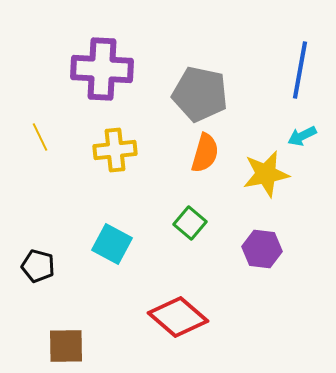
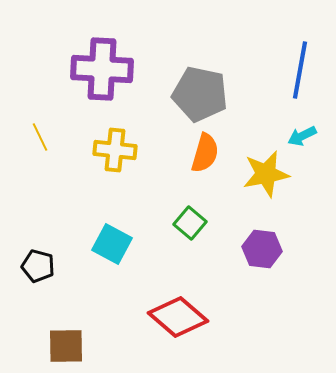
yellow cross: rotated 12 degrees clockwise
